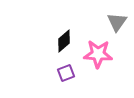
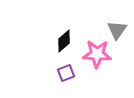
gray triangle: moved 8 px down
pink star: moved 1 px left
